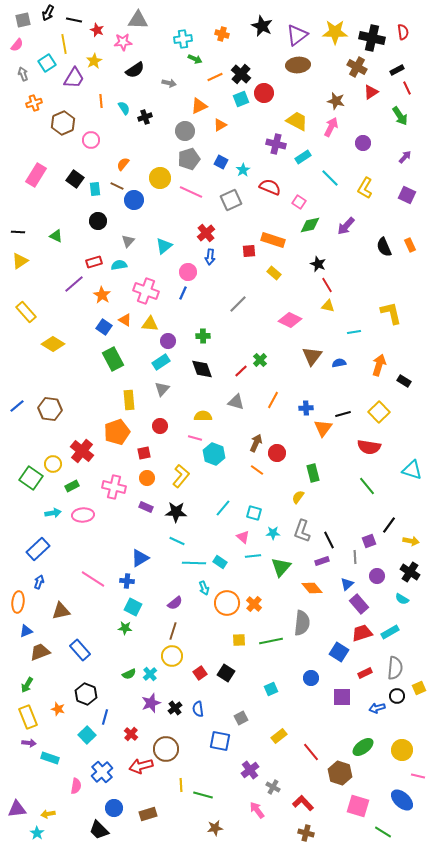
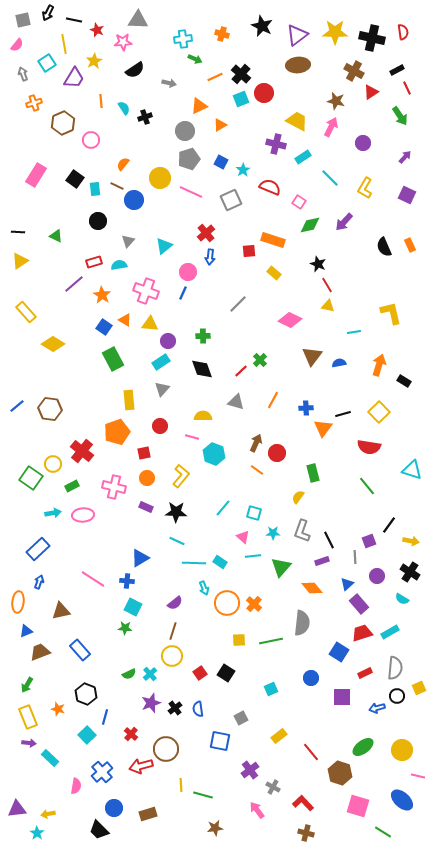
brown cross at (357, 67): moved 3 px left, 4 px down
purple arrow at (346, 226): moved 2 px left, 4 px up
pink line at (195, 438): moved 3 px left, 1 px up
cyan rectangle at (50, 758): rotated 24 degrees clockwise
